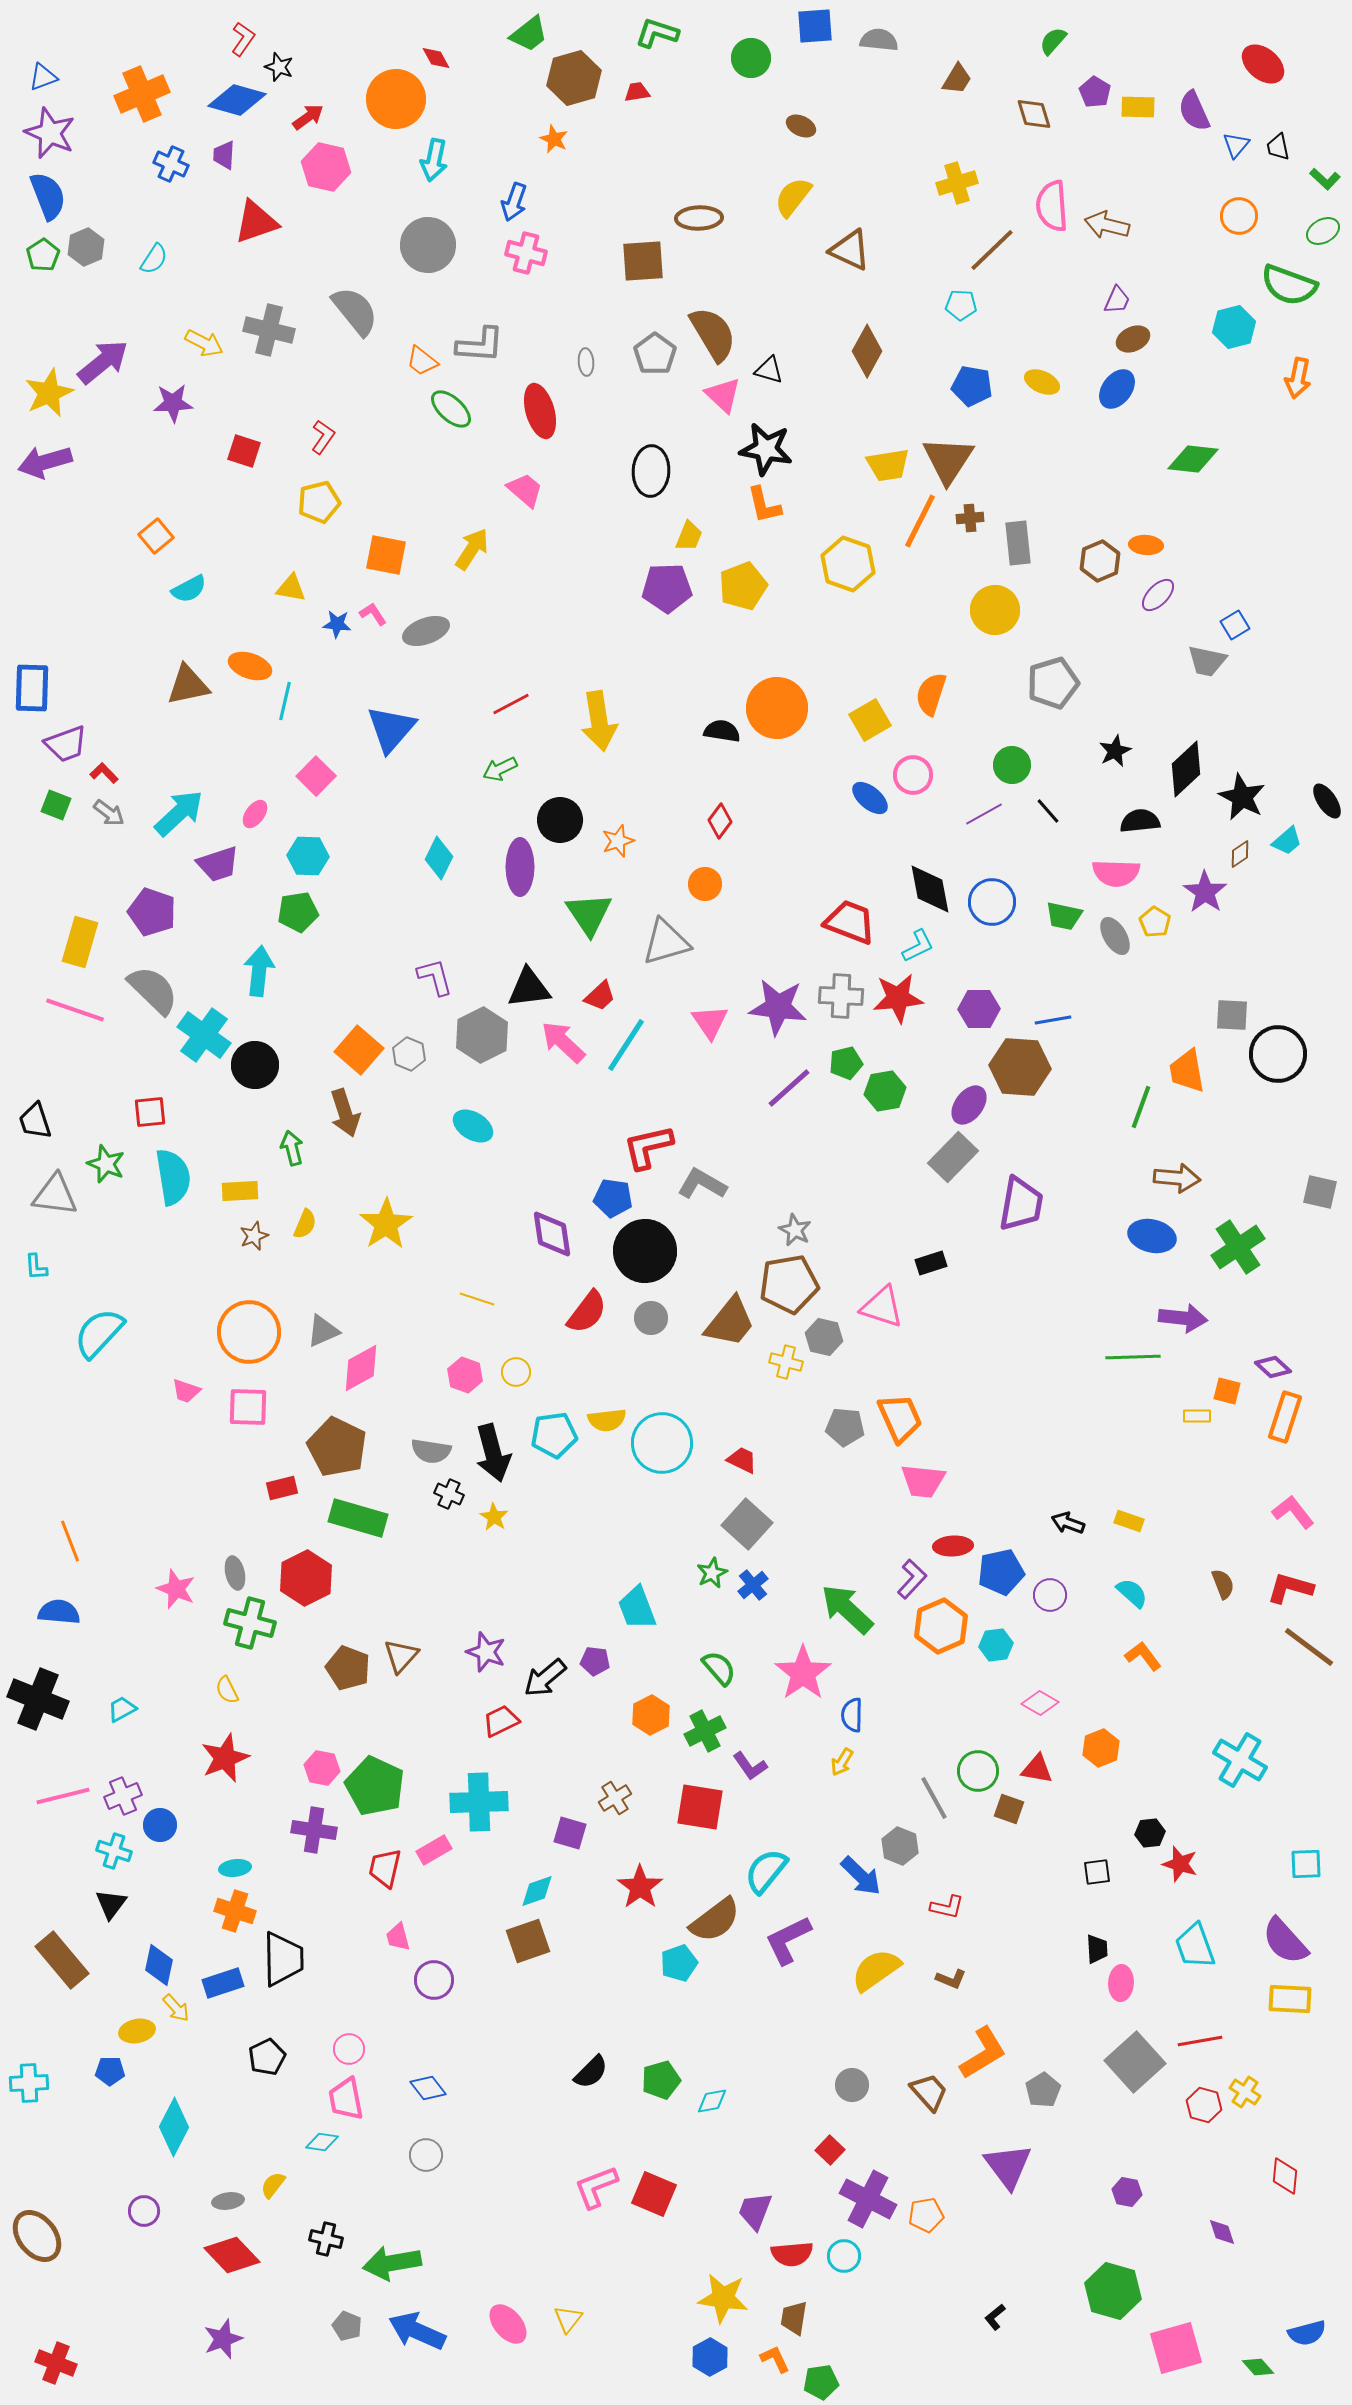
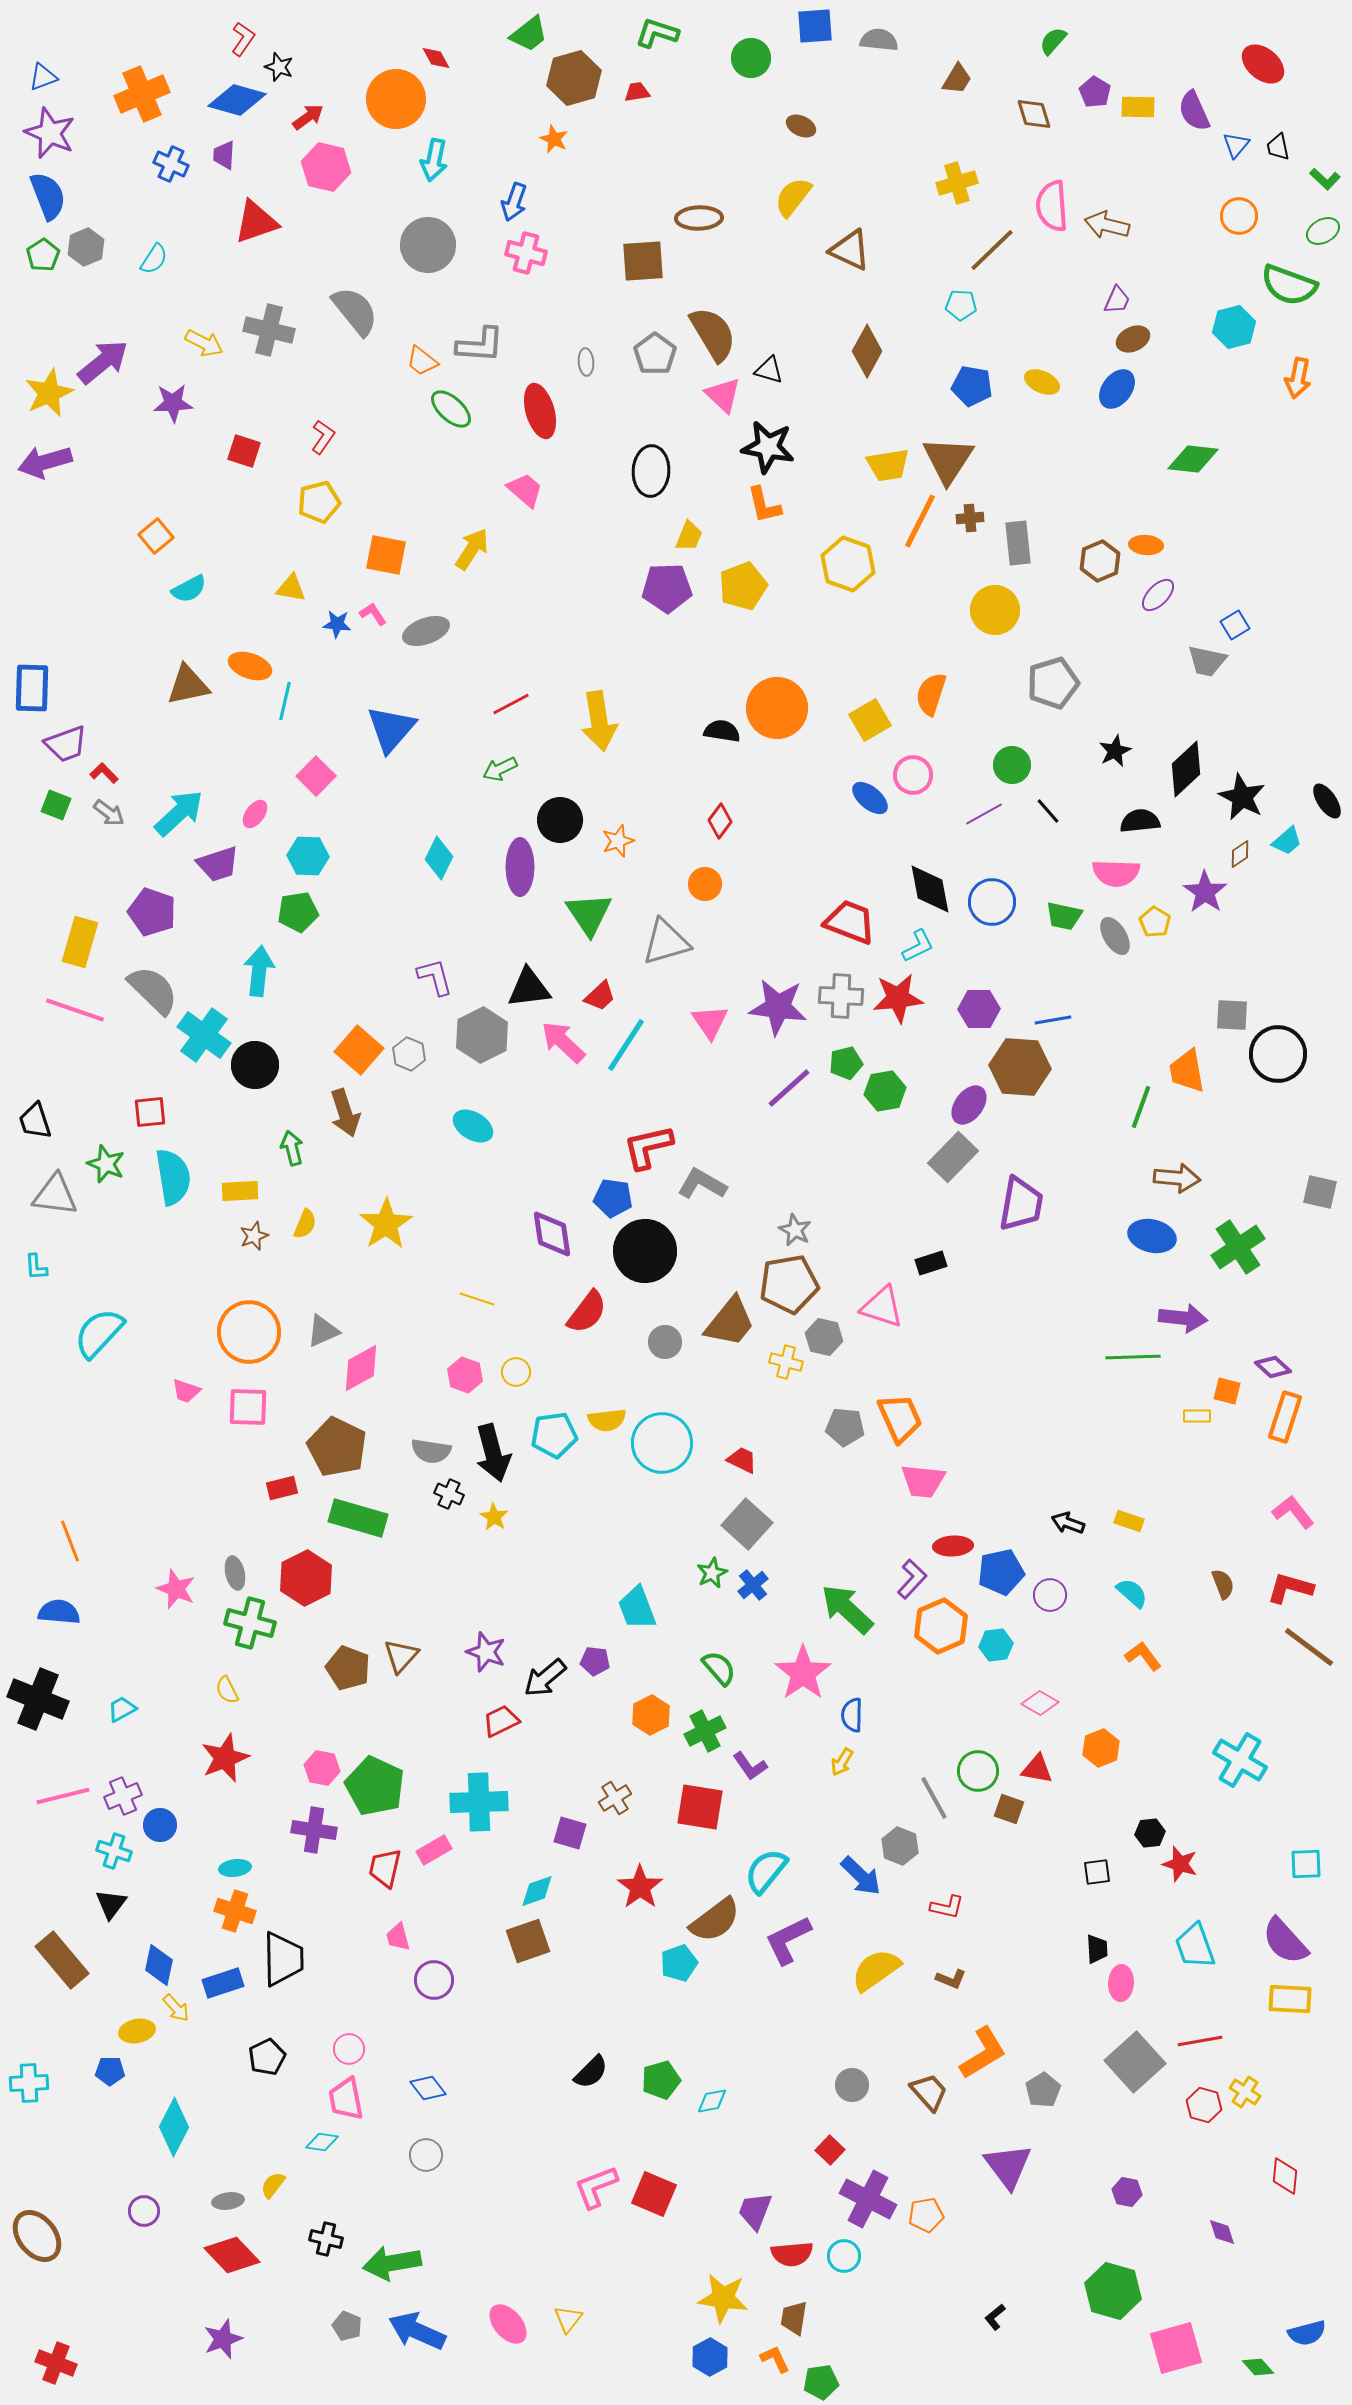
black star at (766, 449): moved 2 px right, 2 px up
gray circle at (651, 1318): moved 14 px right, 24 px down
